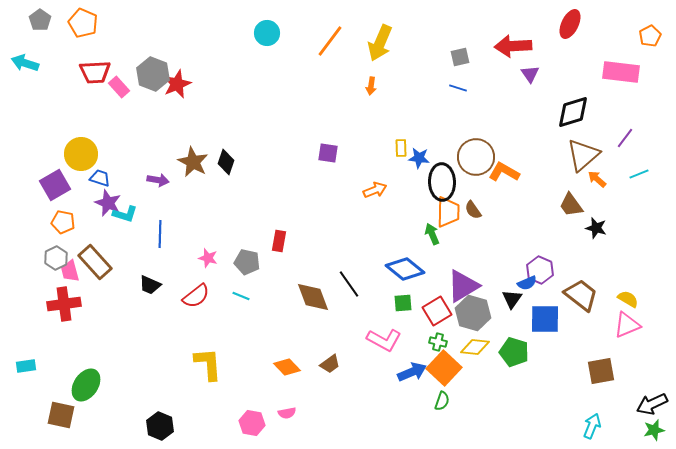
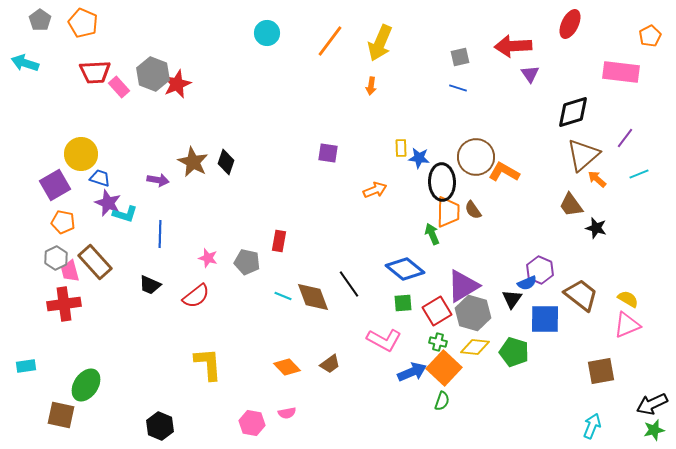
cyan line at (241, 296): moved 42 px right
